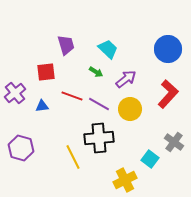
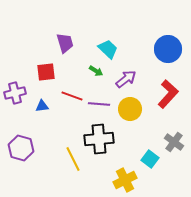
purple trapezoid: moved 1 px left, 2 px up
green arrow: moved 1 px up
purple cross: rotated 25 degrees clockwise
purple line: rotated 25 degrees counterclockwise
black cross: moved 1 px down
yellow line: moved 2 px down
